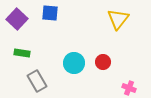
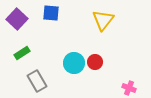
blue square: moved 1 px right
yellow triangle: moved 15 px left, 1 px down
green rectangle: rotated 42 degrees counterclockwise
red circle: moved 8 px left
